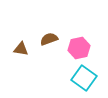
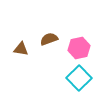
cyan square: moved 5 px left; rotated 10 degrees clockwise
